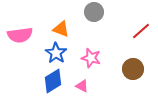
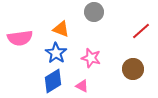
pink semicircle: moved 3 px down
